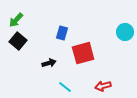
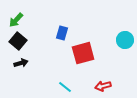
cyan circle: moved 8 px down
black arrow: moved 28 px left
